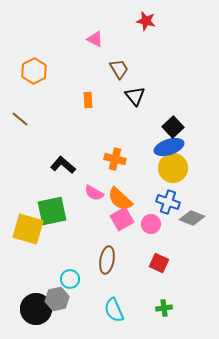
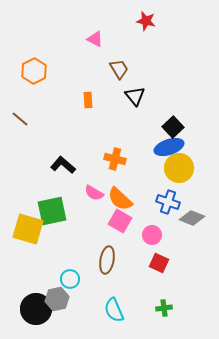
yellow circle: moved 6 px right
pink square: moved 2 px left, 2 px down; rotated 30 degrees counterclockwise
pink circle: moved 1 px right, 11 px down
